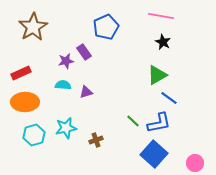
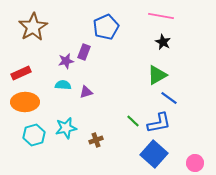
purple rectangle: rotated 56 degrees clockwise
